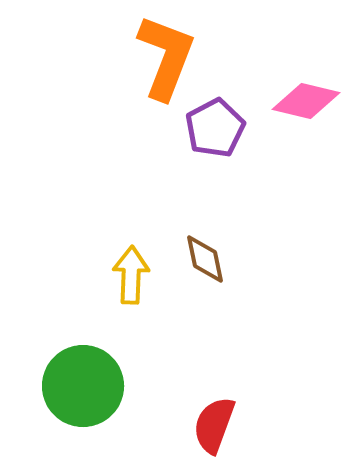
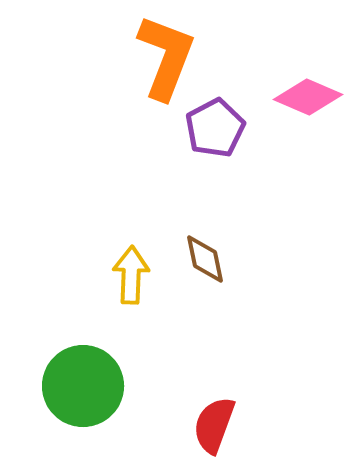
pink diamond: moved 2 px right, 4 px up; rotated 10 degrees clockwise
